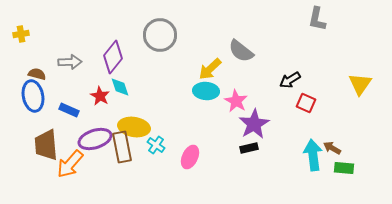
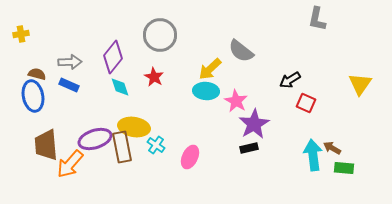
red star: moved 54 px right, 19 px up
blue rectangle: moved 25 px up
